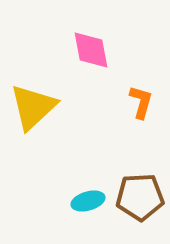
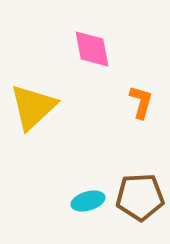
pink diamond: moved 1 px right, 1 px up
